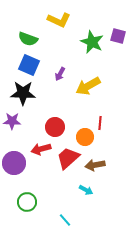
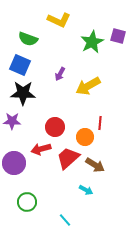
green star: rotated 20 degrees clockwise
blue square: moved 9 px left
brown arrow: rotated 138 degrees counterclockwise
